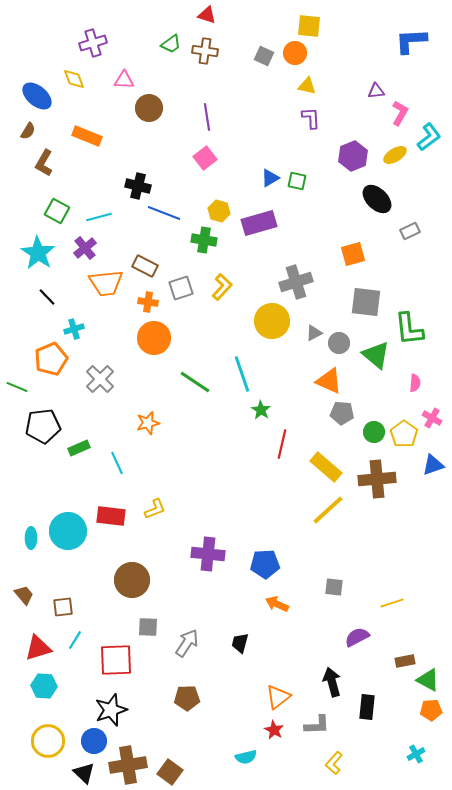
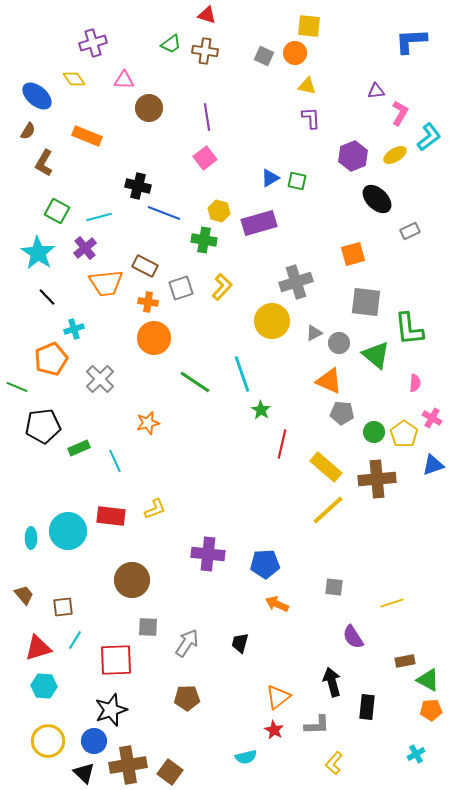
yellow diamond at (74, 79): rotated 15 degrees counterclockwise
cyan line at (117, 463): moved 2 px left, 2 px up
purple semicircle at (357, 637): moved 4 px left; rotated 95 degrees counterclockwise
